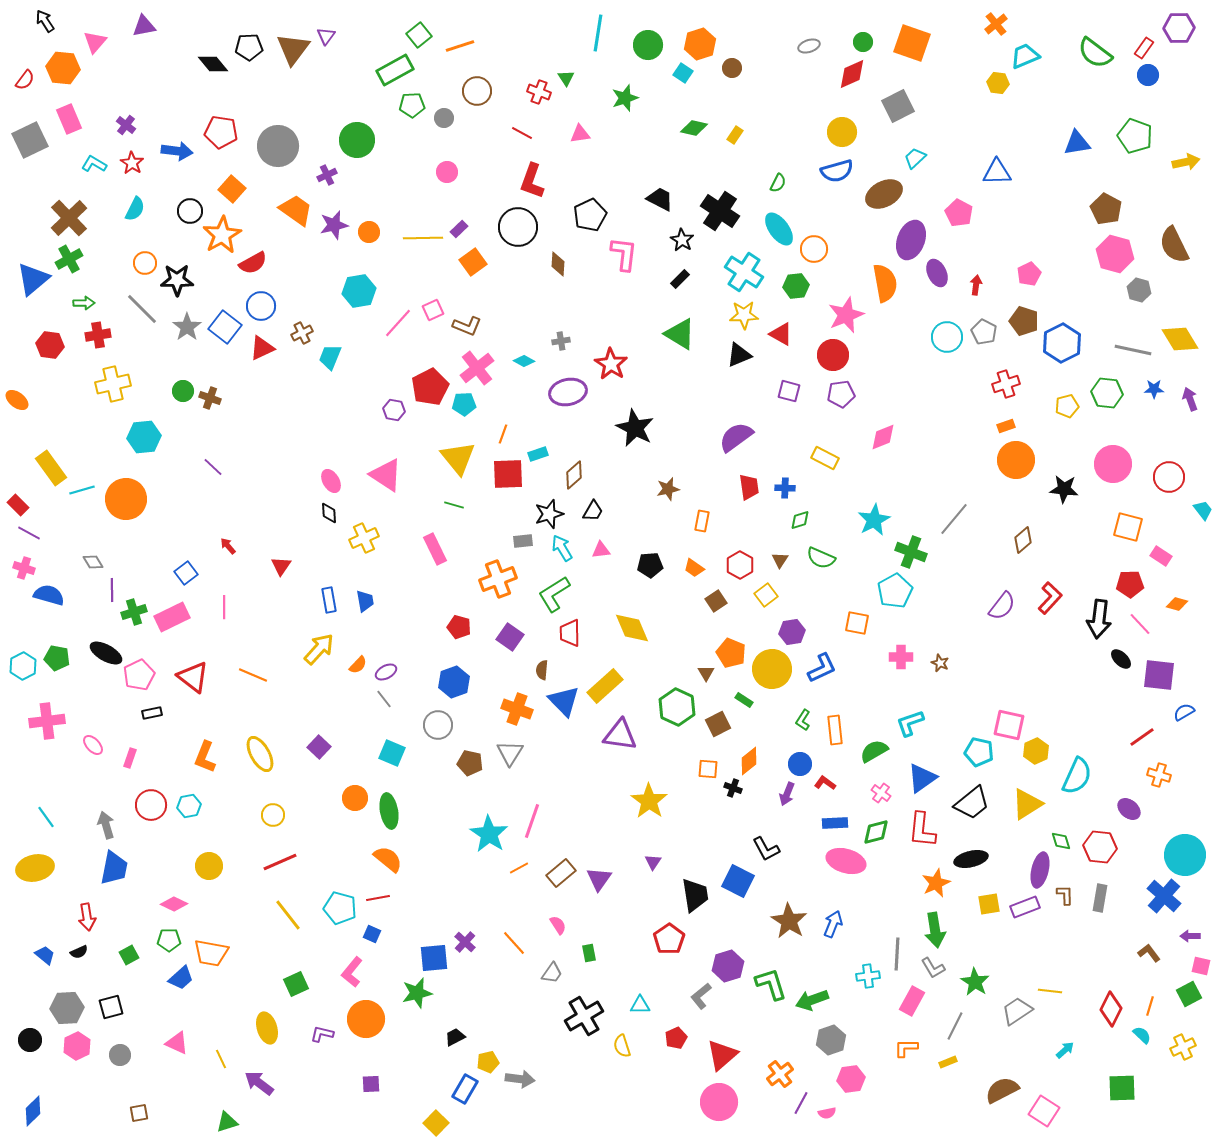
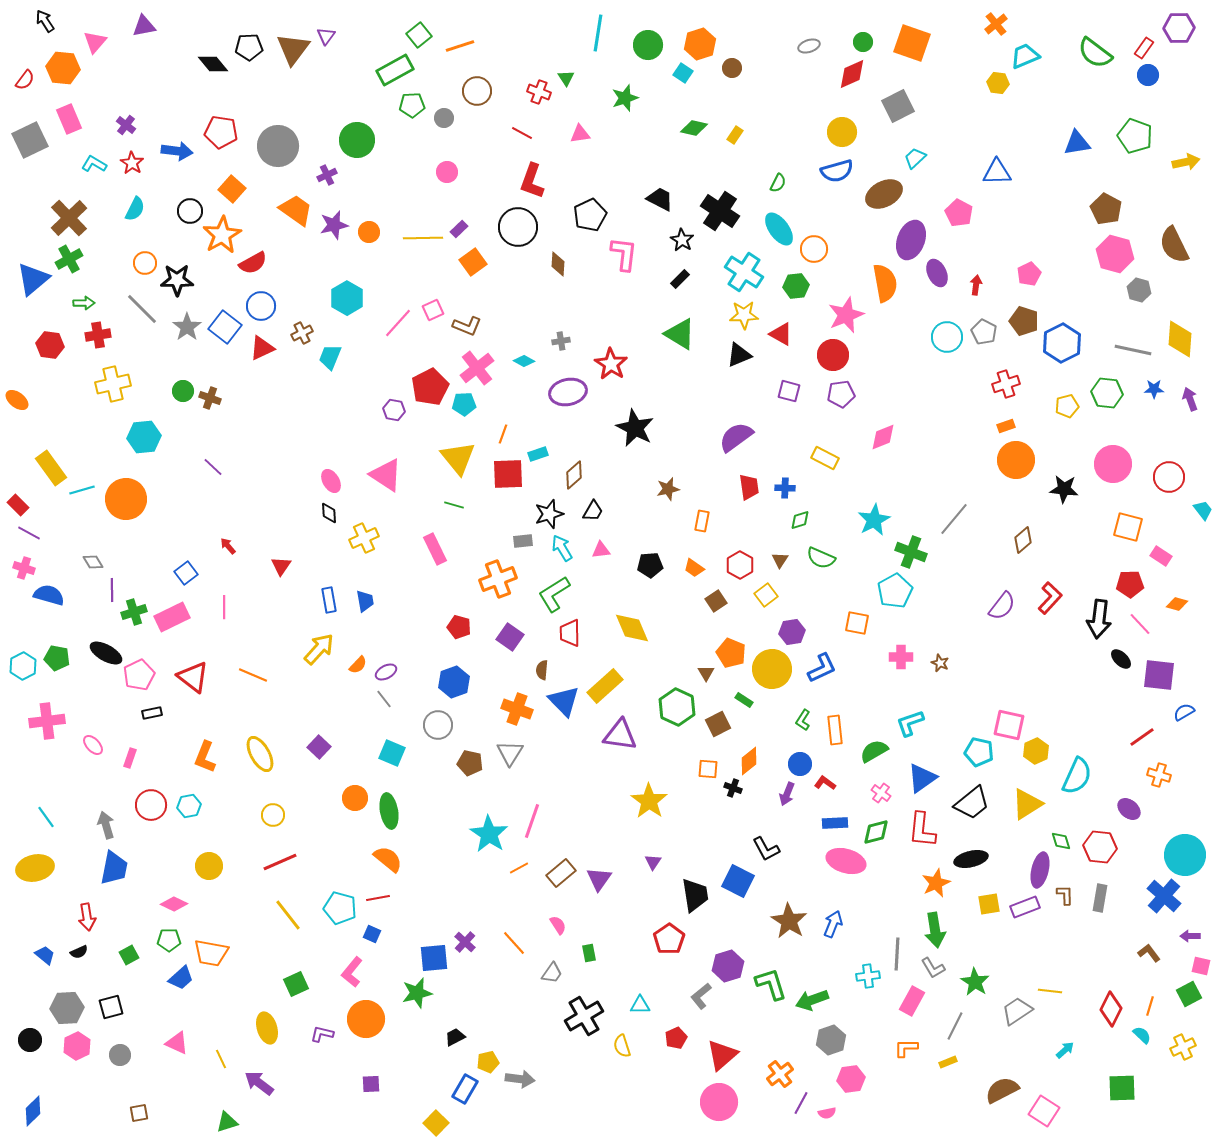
cyan hexagon at (359, 291): moved 12 px left, 7 px down; rotated 20 degrees counterclockwise
yellow diamond at (1180, 339): rotated 36 degrees clockwise
